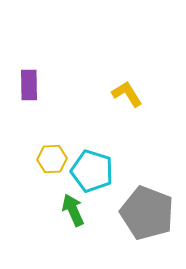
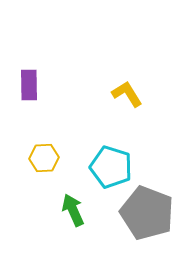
yellow hexagon: moved 8 px left, 1 px up
cyan pentagon: moved 19 px right, 4 px up
